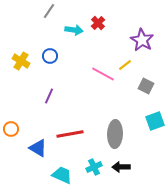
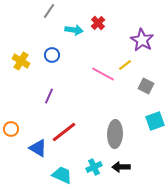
blue circle: moved 2 px right, 1 px up
red line: moved 6 px left, 2 px up; rotated 28 degrees counterclockwise
